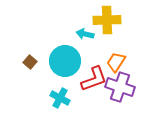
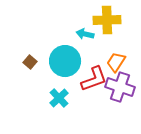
cyan cross: moved 1 px left; rotated 18 degrees clockwise
